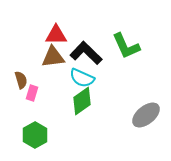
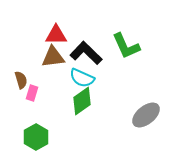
green hexagon: moved 1 px right, 2 px down
